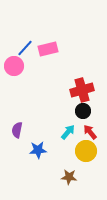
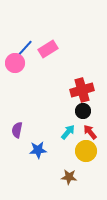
pink rectangle: rotated 18 degrees counterclockwise
pink circle: moved 1 px right, 3 px up
